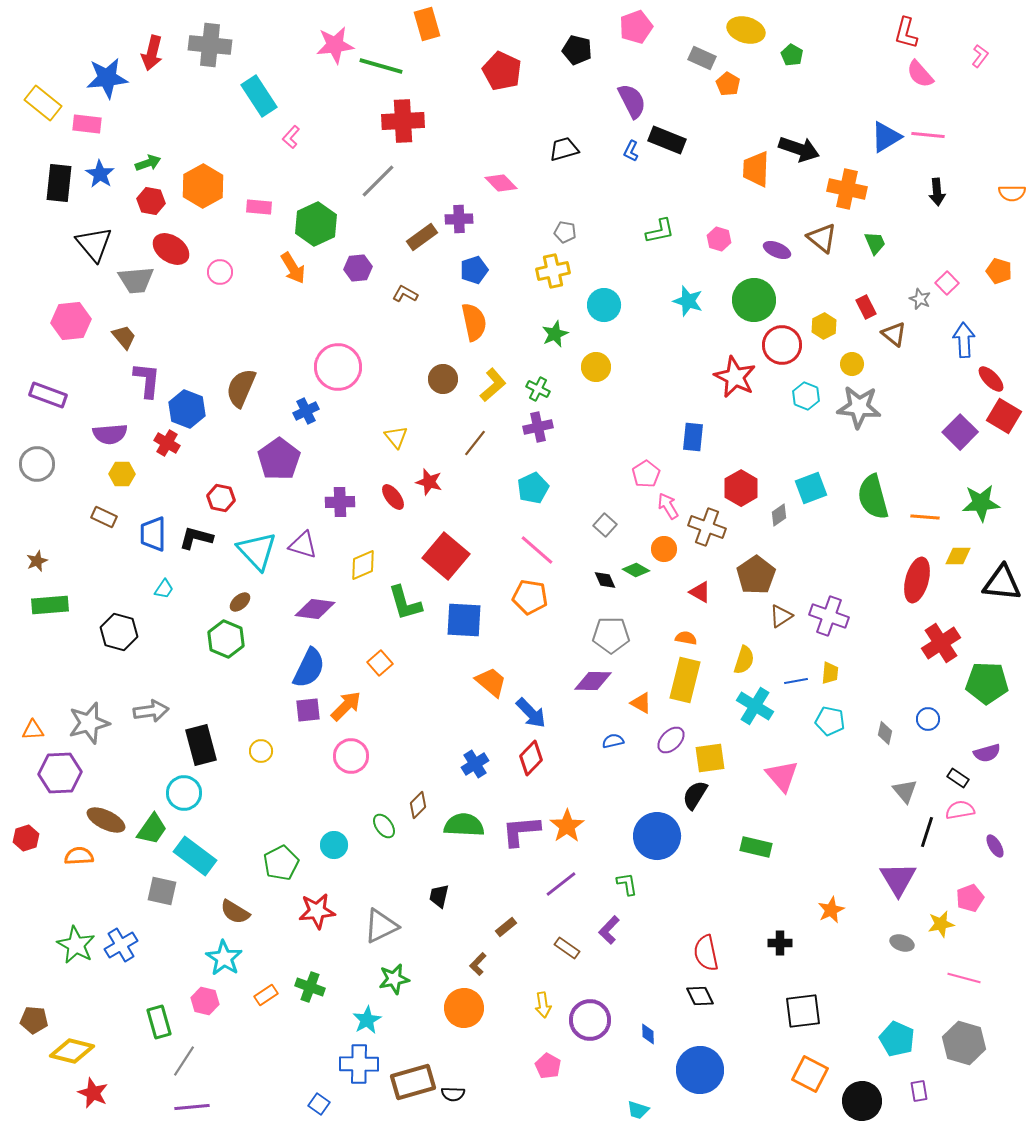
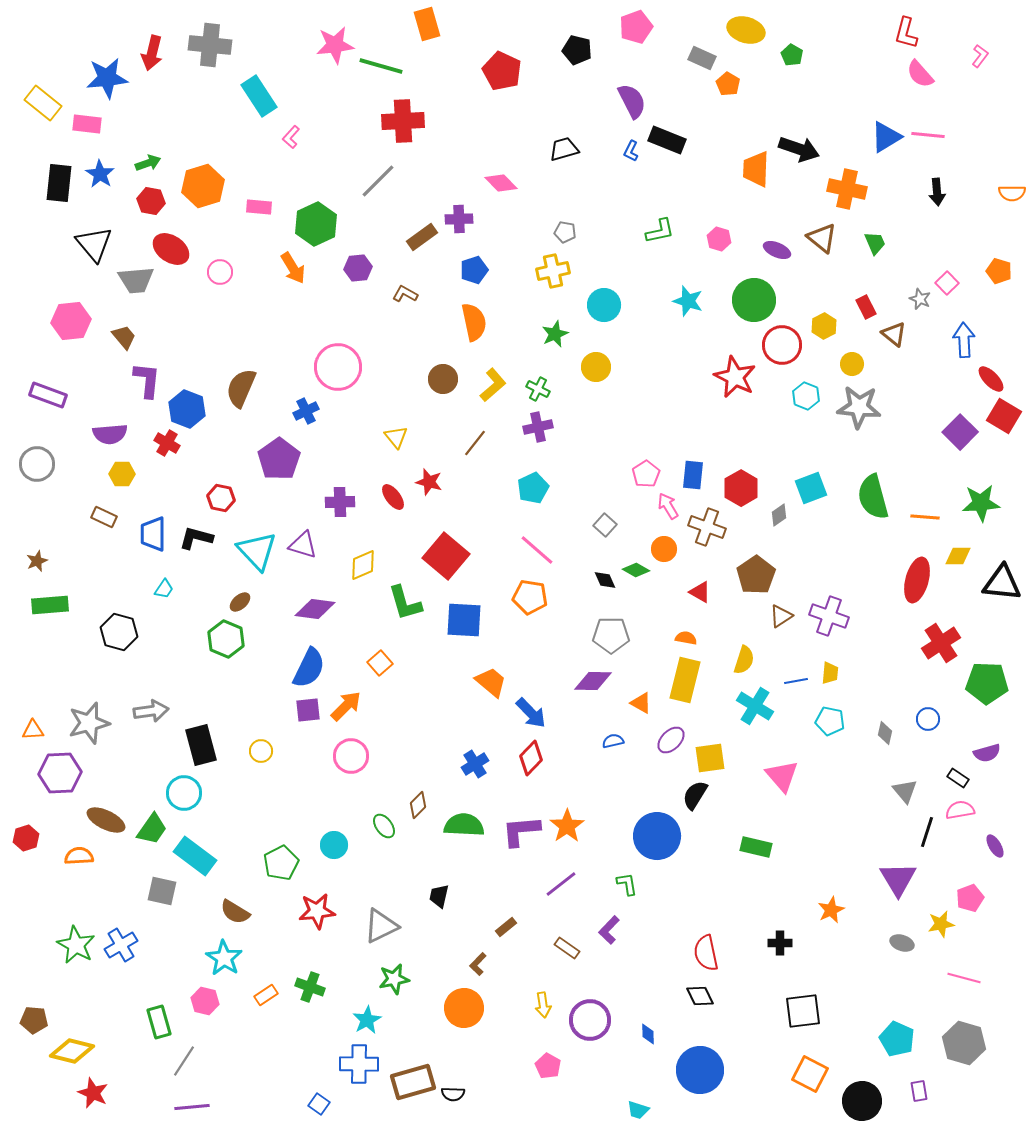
orange hexagon at (203, 186): rotated 12 degrees clockwise
blue rectangle at (693, 437): moved 38 px down
